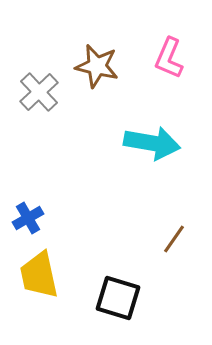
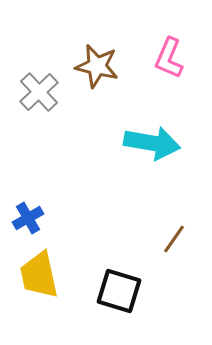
black square: moved 1 px right, 7 px up
